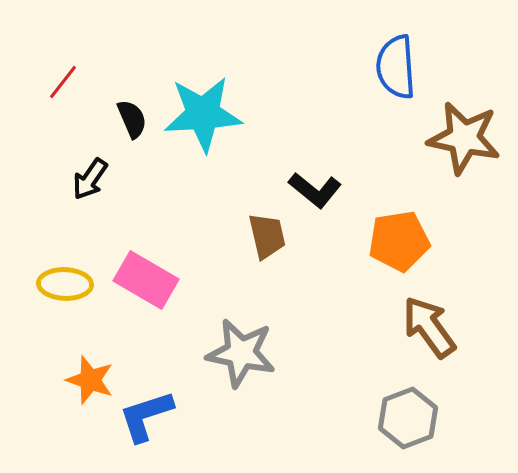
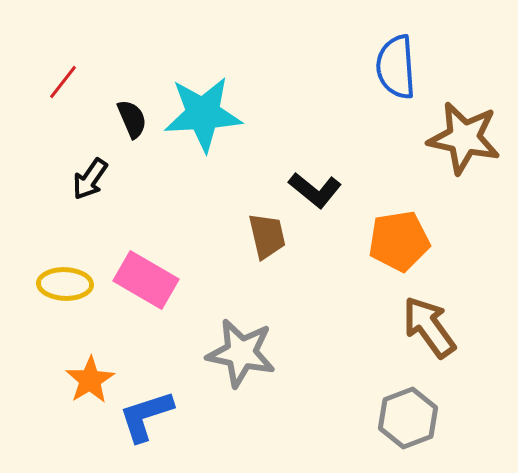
orange star: rotated 21 degrees clockwise
